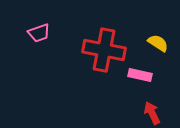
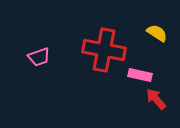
pink trapezoid: moved 24 px down
yellow semicircle: moved 1 px left, 10 px up
red arrow: moved 4 px right, 14 px up; rotated 15 degrees counterclockwise
